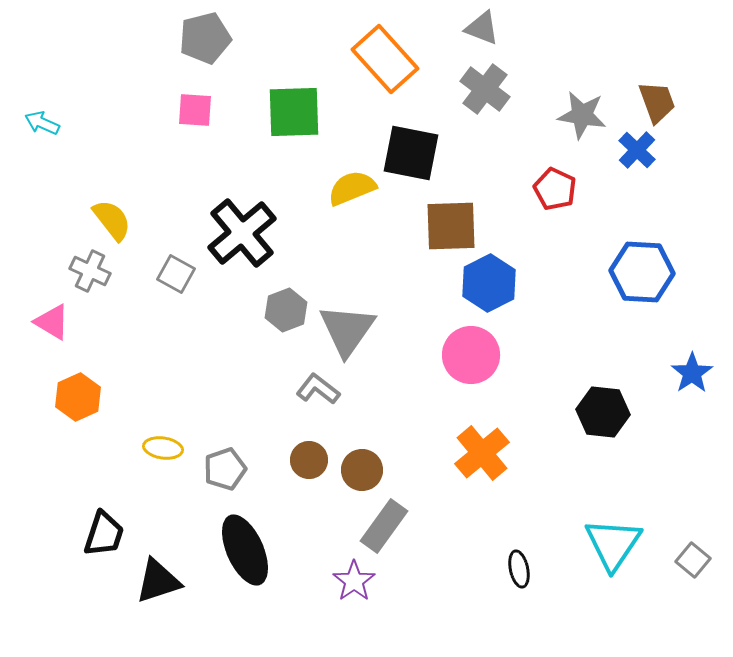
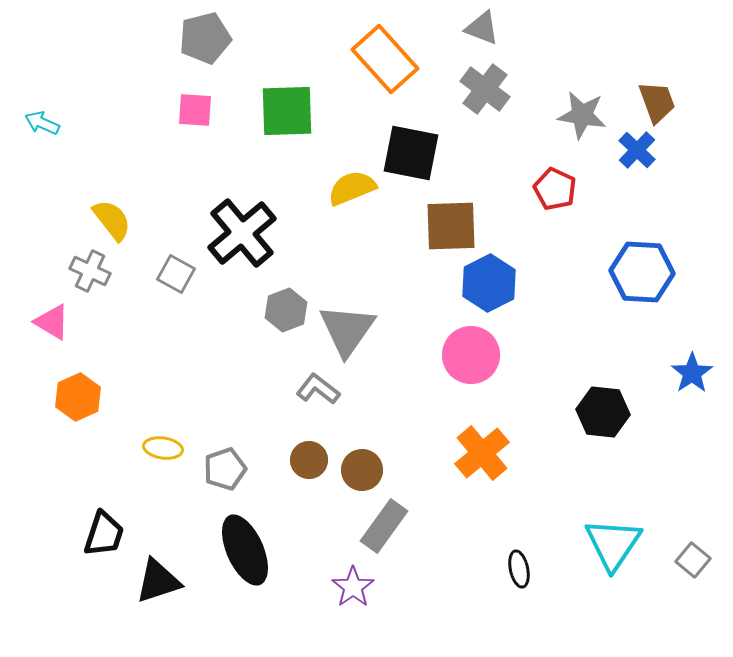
green square at (294, 112): moved 7 px left, 1 px up
purple star at (354, 581): moved 1 px left, 6 px down
